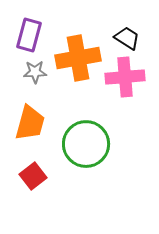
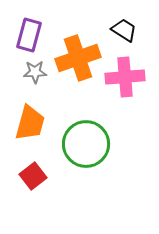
black trapezoid: moved 3 px left, 8 px up
orange cross: rotated 9 degrees counterclockwise
